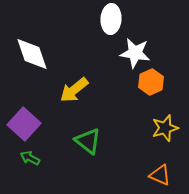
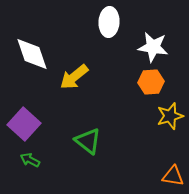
white ellipse: moved 2 px left, 3 px down
white star: moved 18 px right, 6 px up
orange hexagon: rotated 20 degrees clockwise
yellow arrow: moved 13 px up
yellow star: moved 5 px right, 12 px up
green arrow: moved 2 px down
orange triangle: moved 13 px right, 1 px down; rotated 15 degrees counterclockwise
